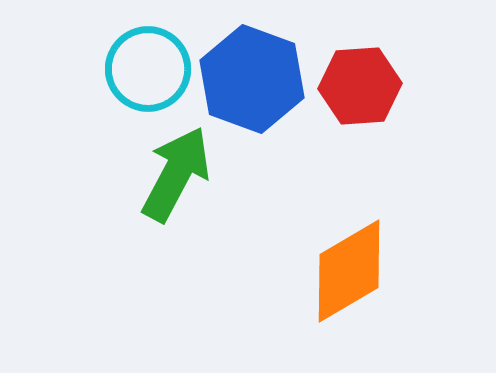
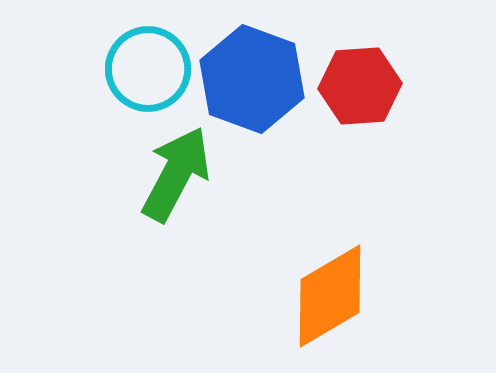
orange diamond: moved 19 px left, 25 px down
